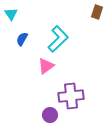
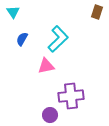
cyan triangle: moved 2 px right, 2 px up
pink triangle: rotated 24 degrees clockwise
